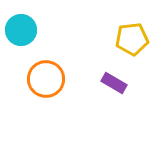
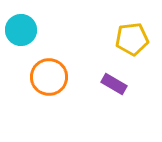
orange circle: moved 3 px right, 2 px up
purple rectangle: moved 1 px down
